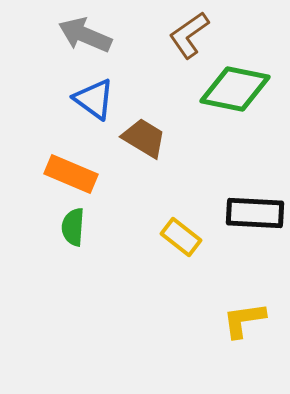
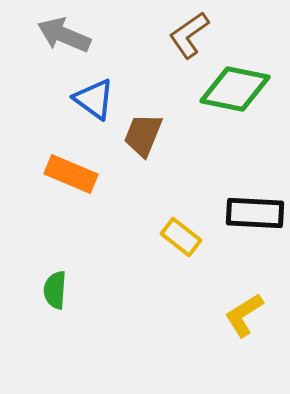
gray arrow: moved 21 px left
brown trapezoid: moved 1 px left, 3 px up; rotated 99 degrees counterclockwise
green semicircle: moved 18 px left, 63 px down
yellow L-shape: moved 5 px up; rotated 24 degrees counterclockwise
